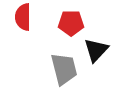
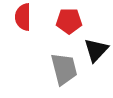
red pentagon: moved 2 px left, 2 px up
